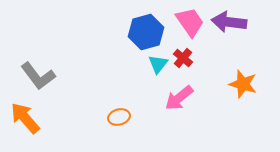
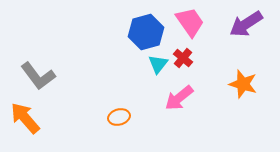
purple arrow: moved 17 px right, 2 px down; rotated 40 degrees counterclockwise
